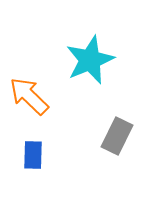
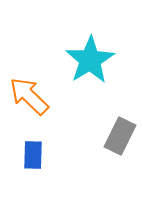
cyan star: rotated 9 degrees counterclockwise
gray rectangle: moved 3 px right
